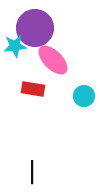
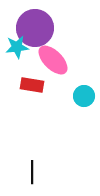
cyan star: moved 2 px right, 1 px down
red rectangle: moved 1 px left, 4 px up
